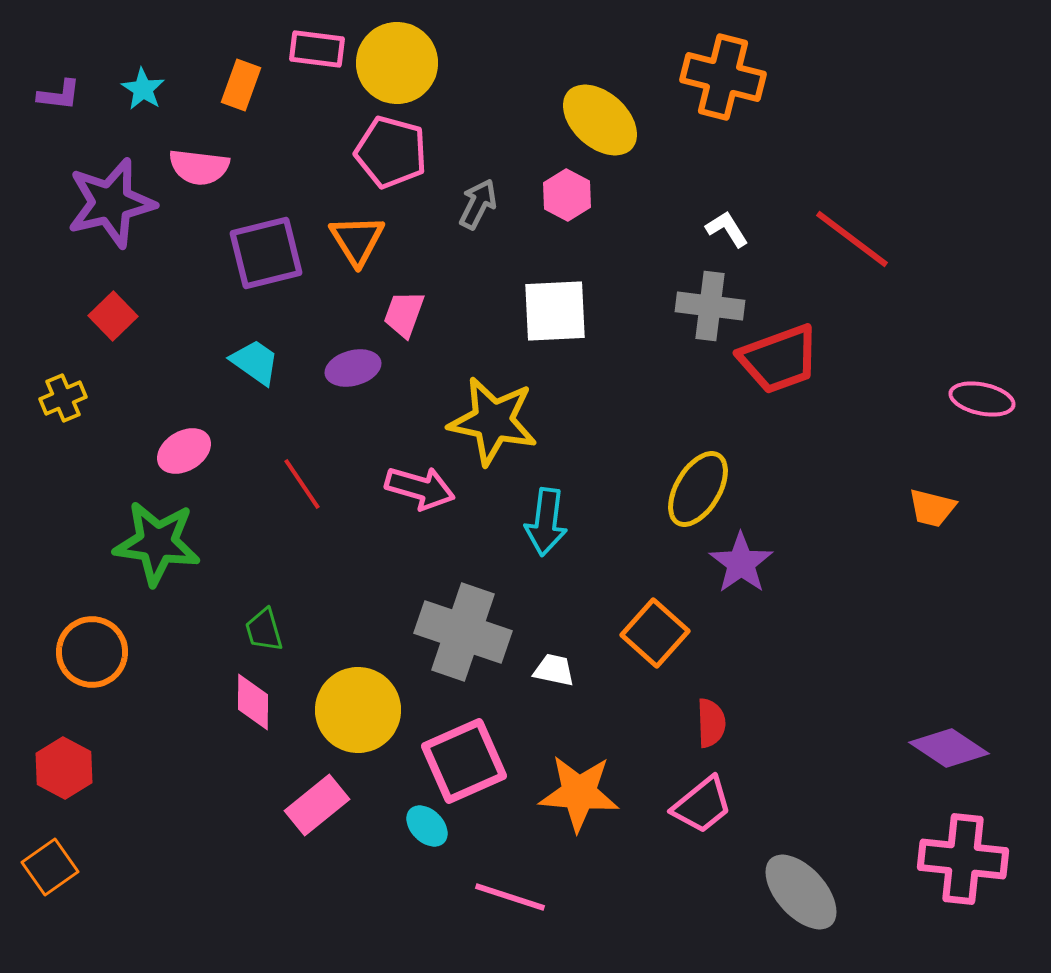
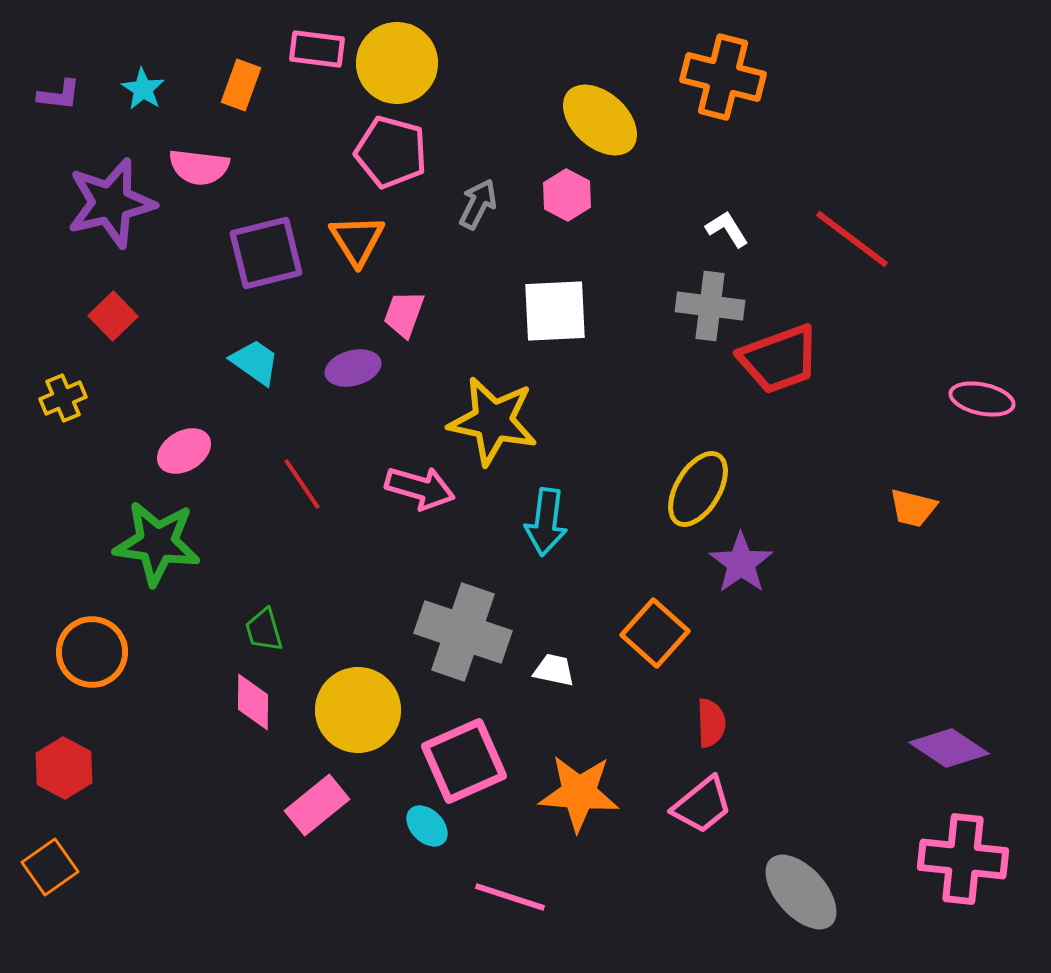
orange trapezoid at (932, 508): moved 19 px left
